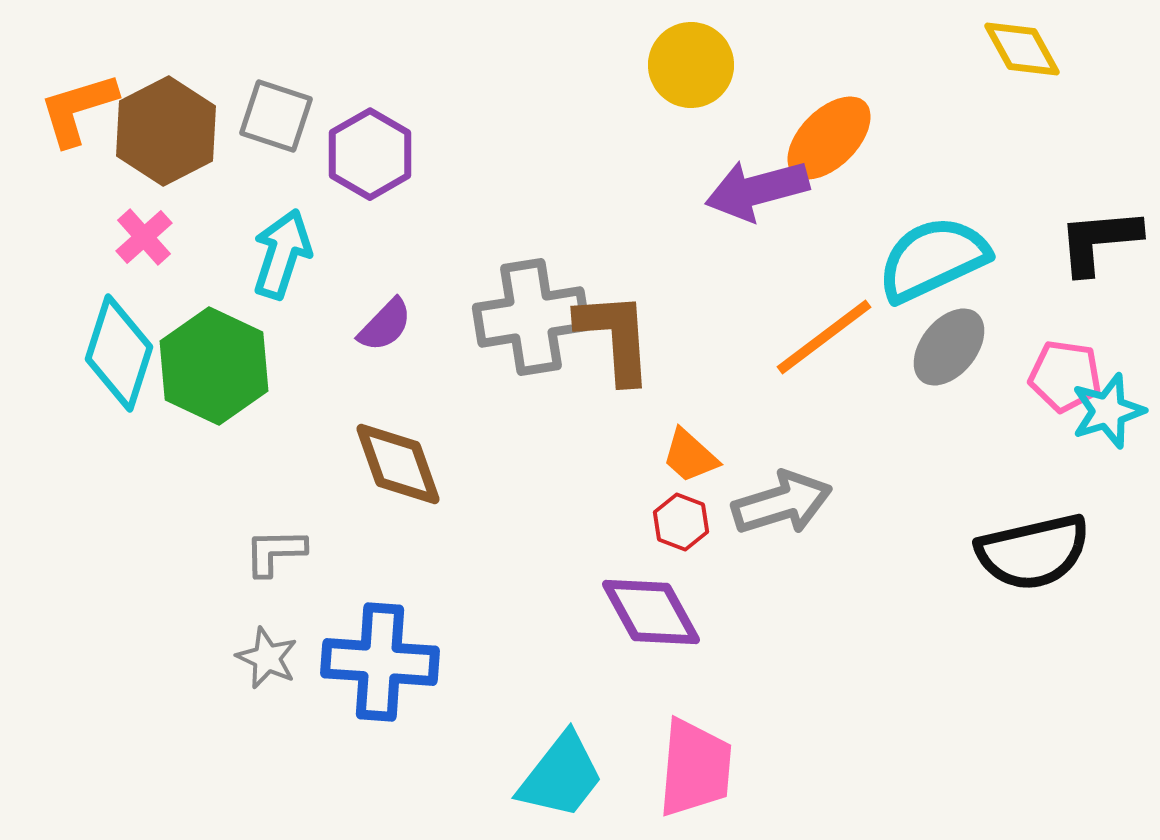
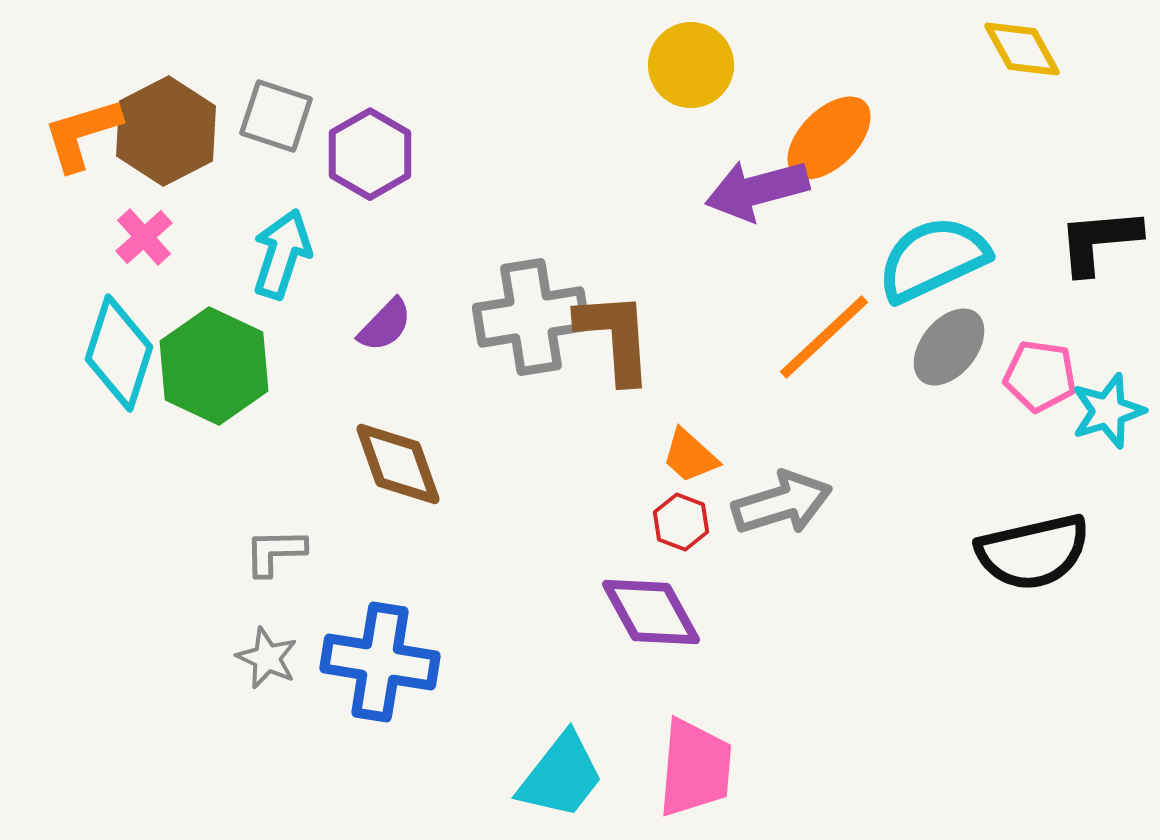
orange L-shape: moved 4 px right, 25 px down
orange line: rotated 6 degrees counterclockwise
pink pentagon: moved 25 px left
blue cross: rotated 5 degrees clockwise
